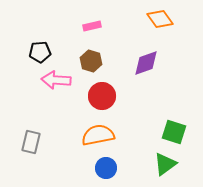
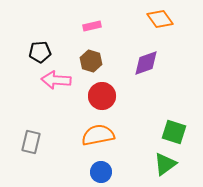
blue circle: moved 5 px left, 4 px down
